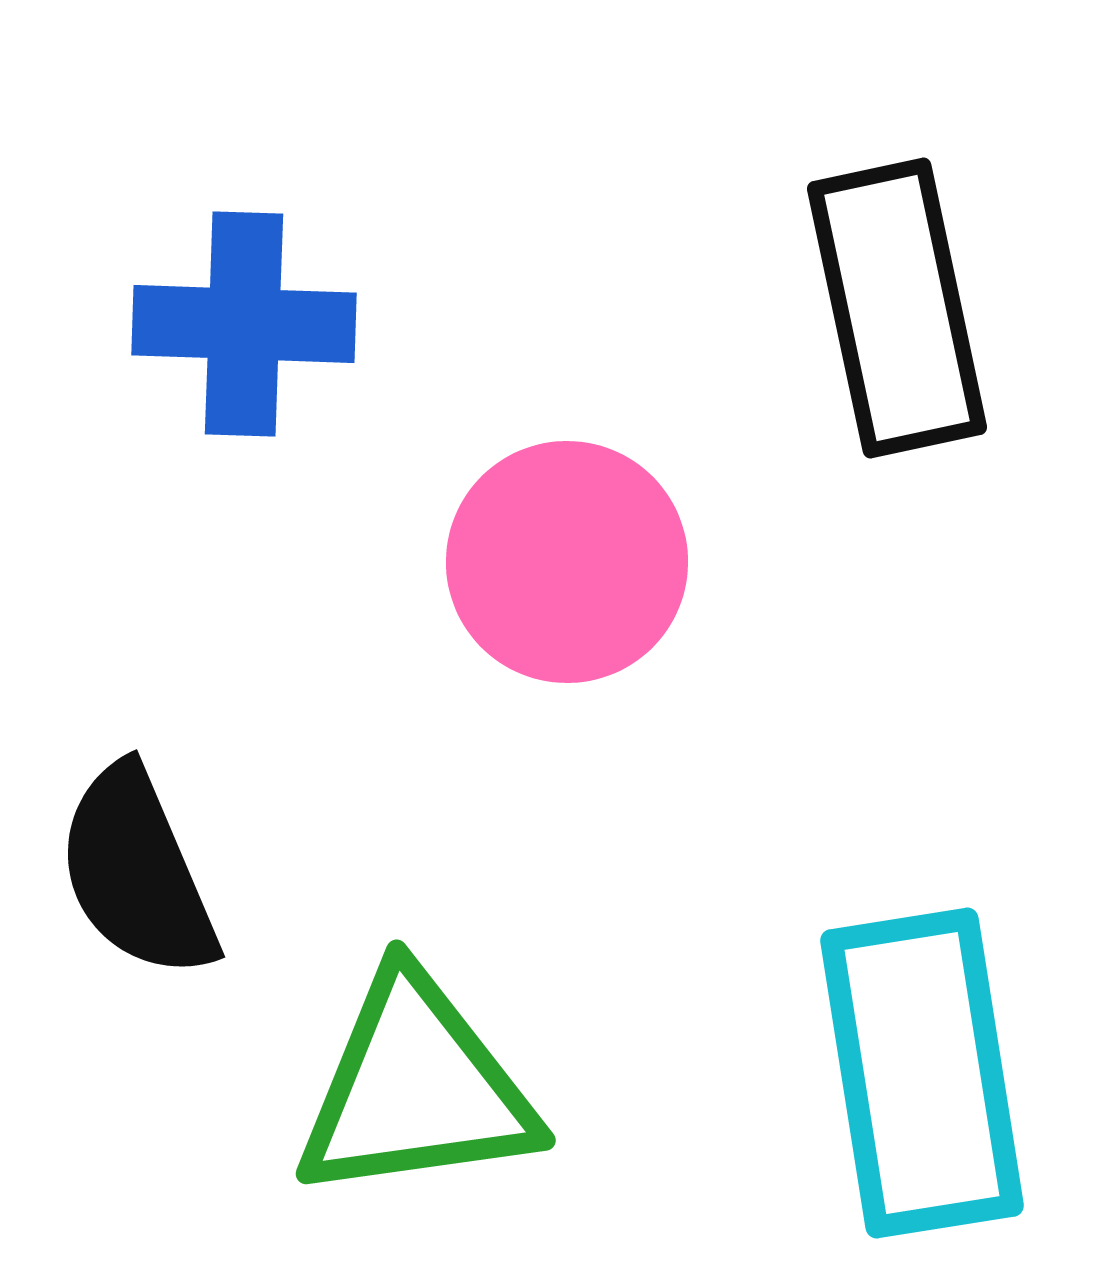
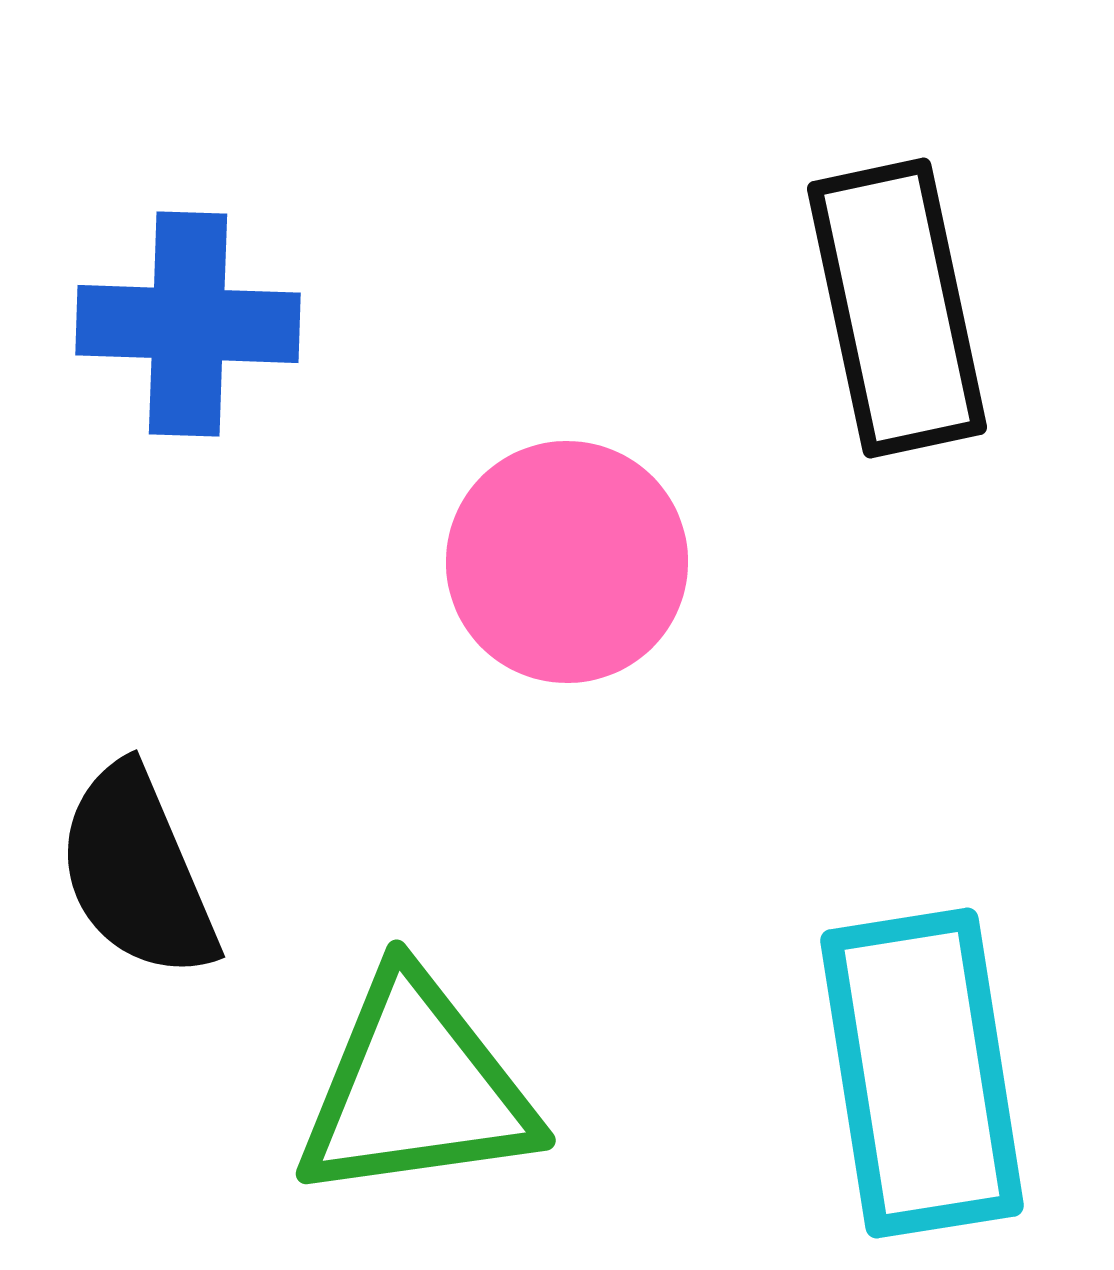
blue cross: moved 56 px left
